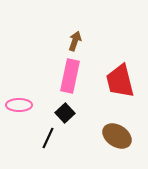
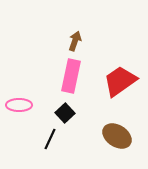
pink rectangle: moved 1 px right
red trapezoid: rotated 69 degrees clockwise
black line: moved 2 px right, 1 px down
